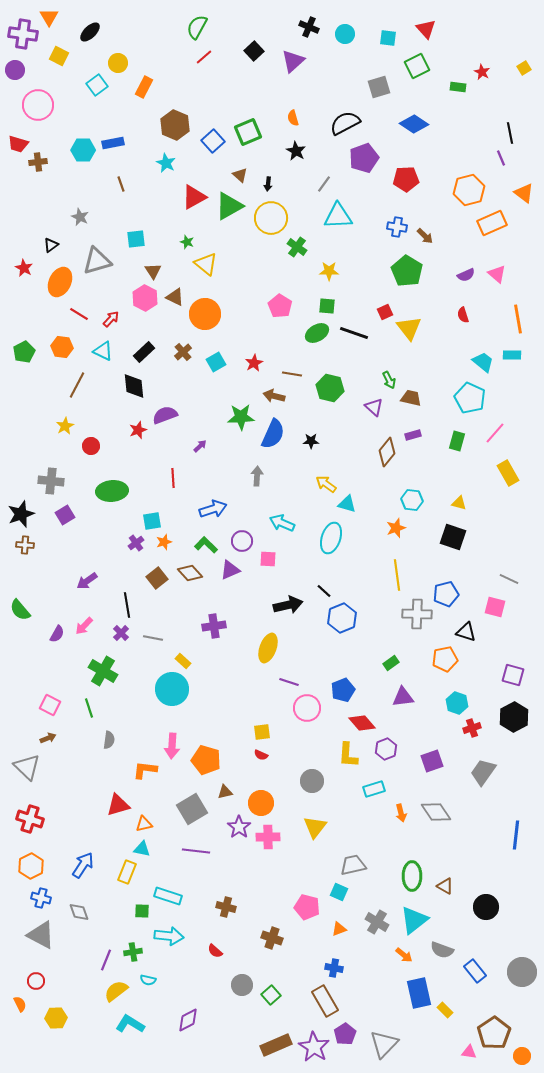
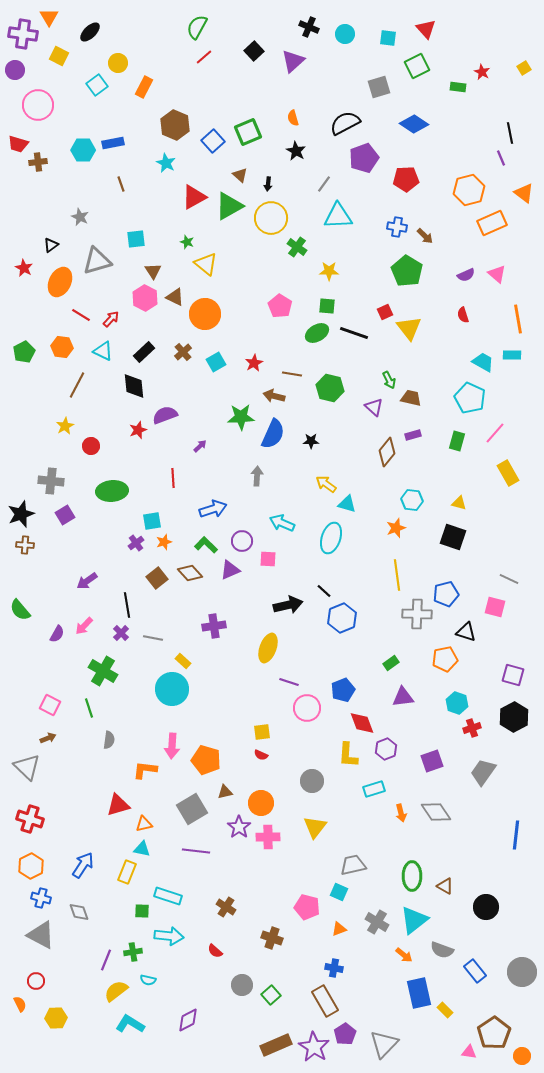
red line at (79, 314): moved 2 px right, 1 px down
cyan trapezoid at (483, 362): rotated 10 degrees counterclockwise
red diamond at (362, 723): rotated 20 degrees clockwise
brown cross at (226, 907): rotated 18 degrees clockwise
